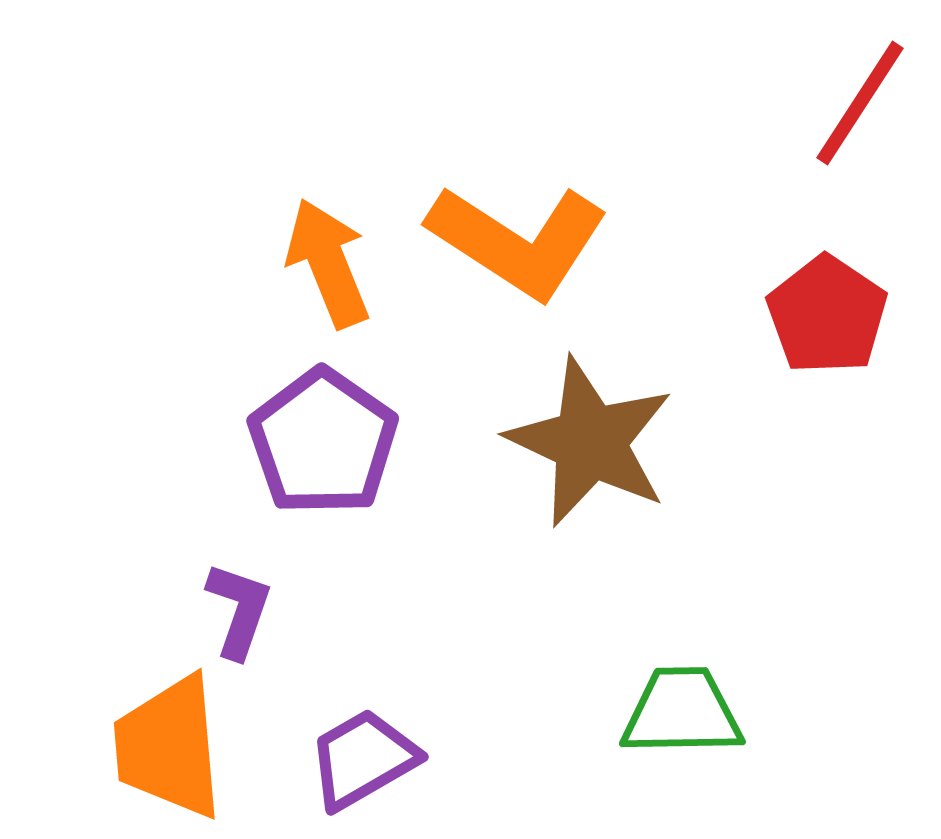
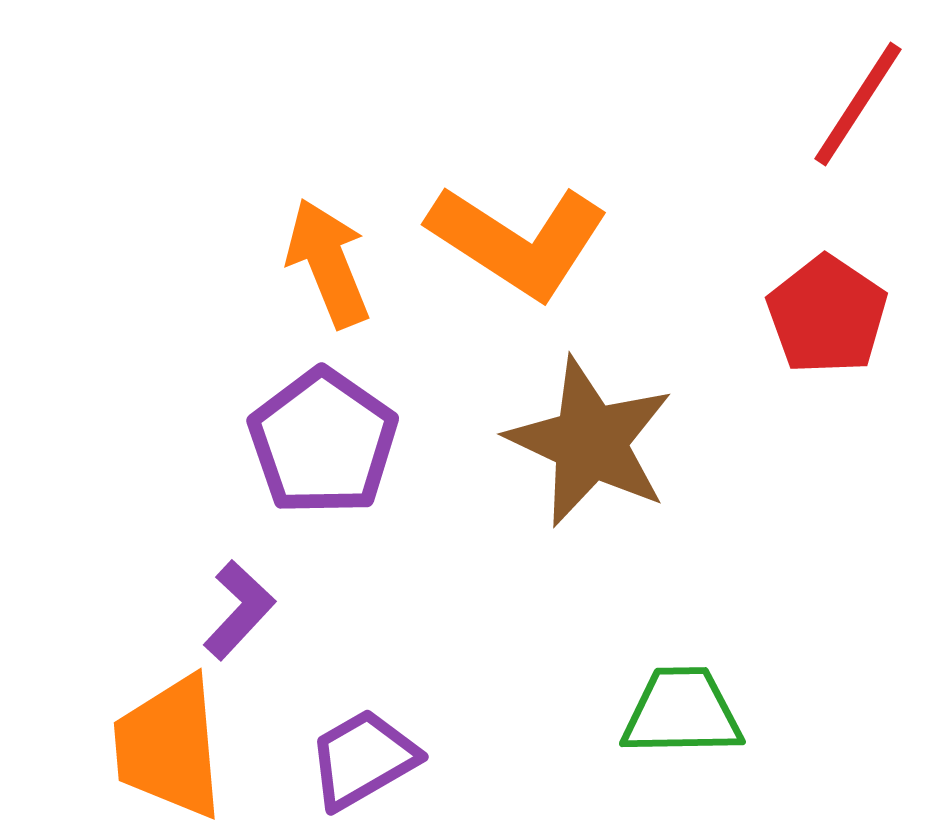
red line: moved 2 px left, 1 px down
purple L-shape: rotated 24 degrees clockwise
